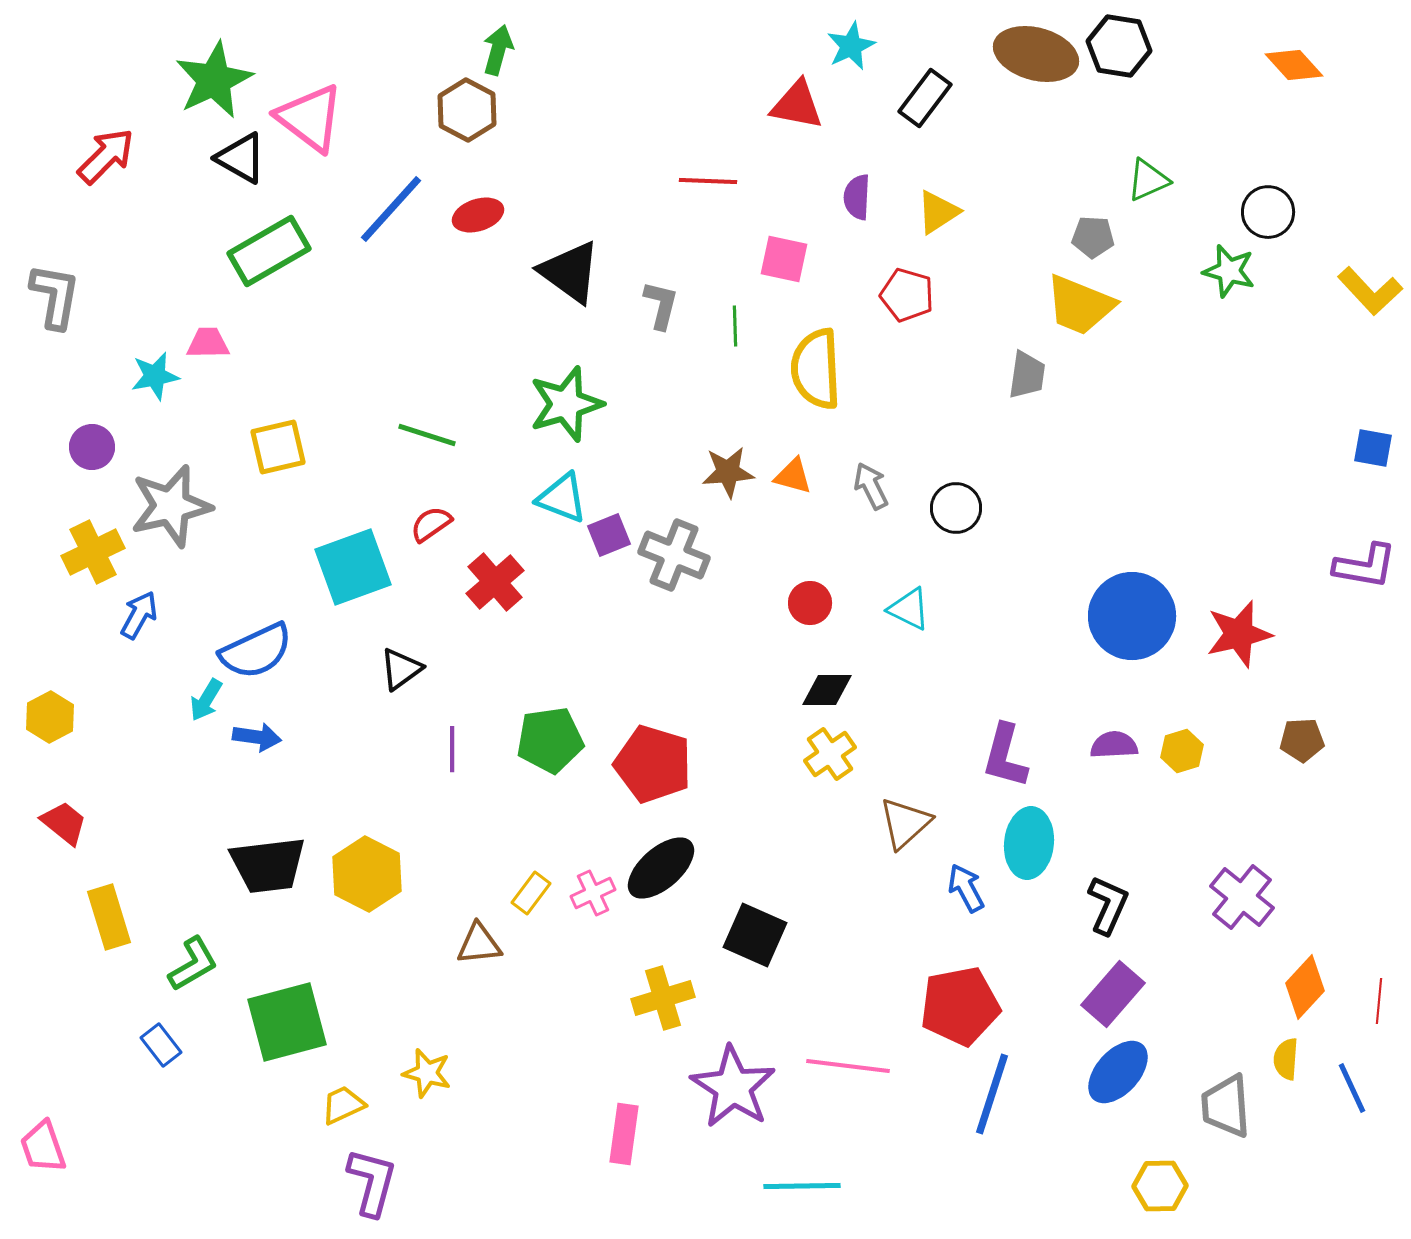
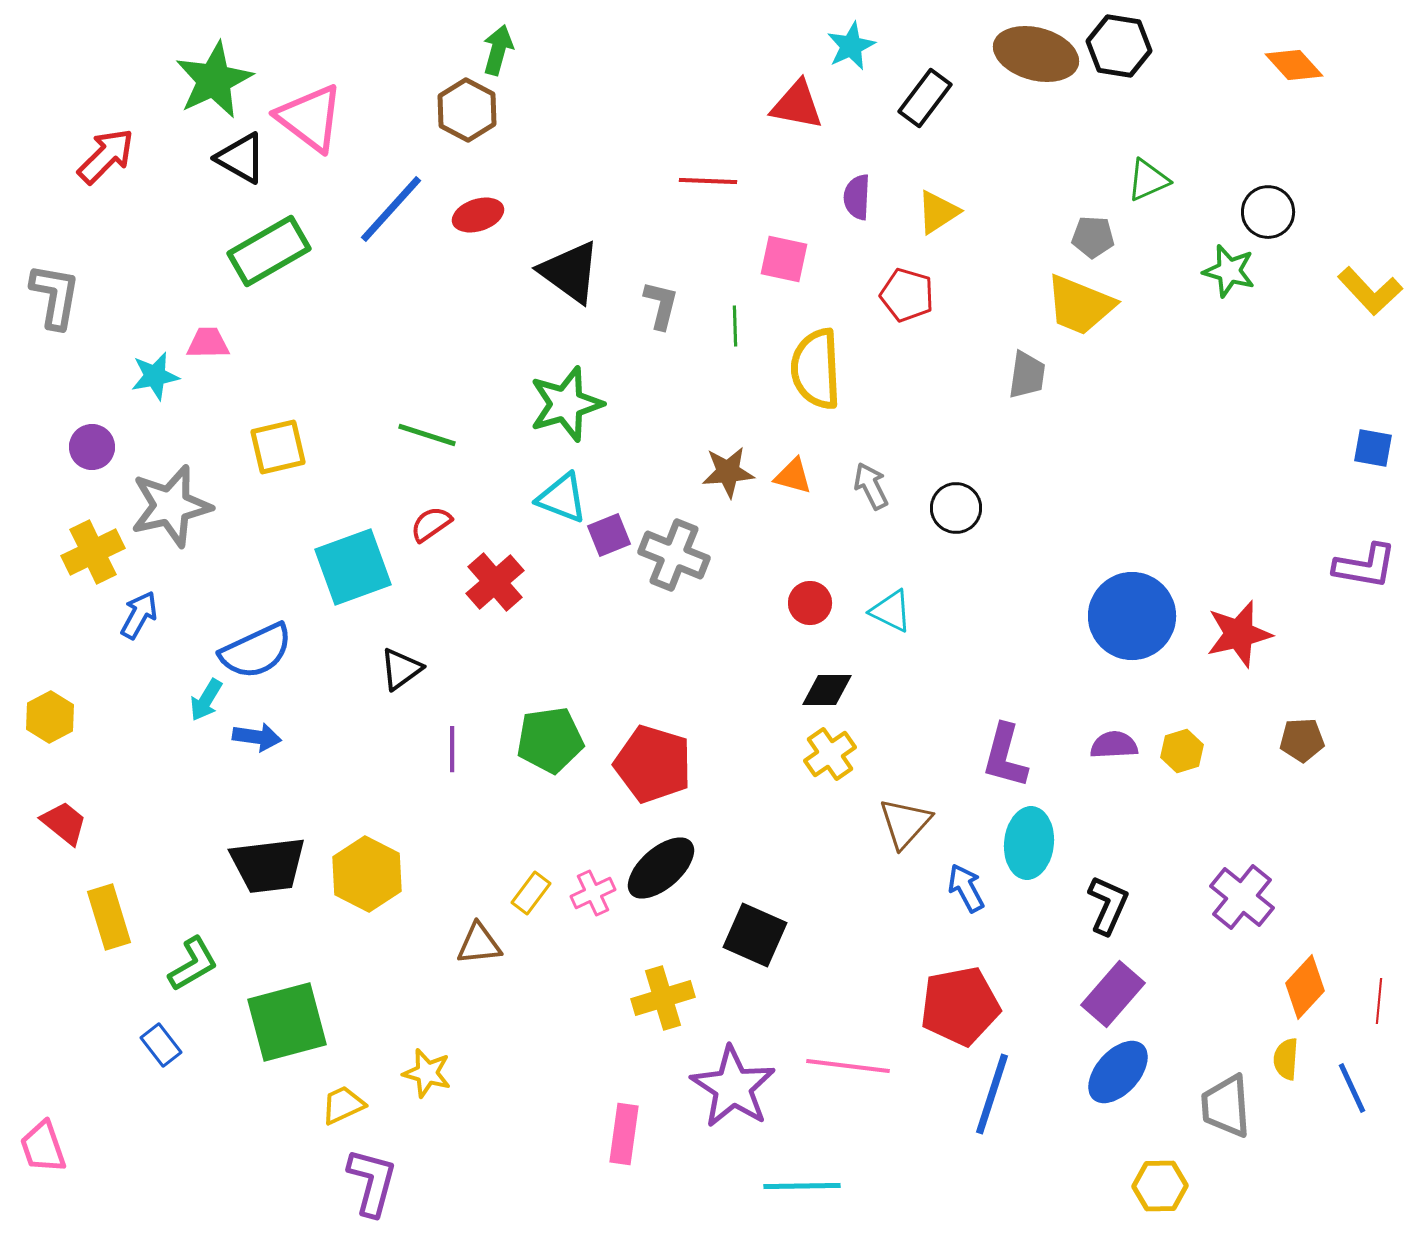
cyan triangle at (909, 609): moved 18 px left, 2 px down
brown triangle at (905, 823): rotated 6 degrees counterclockwise
